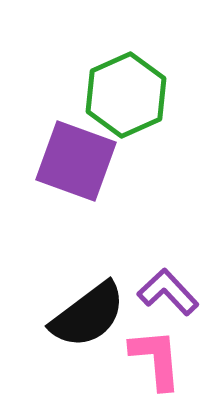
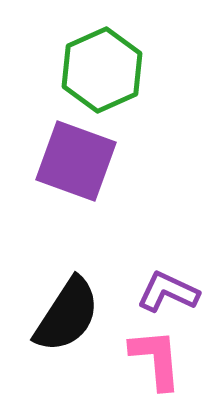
green hexagon: moved 24 px left, 25 px up
purple L-shape: rotated 22 degrees counterclockwise
black semicircle: moved 21 px left; rotated 20 degrees counterclockwise
